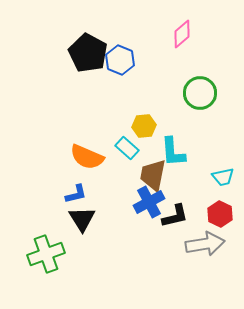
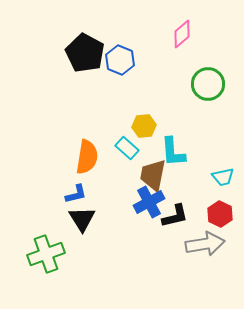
black pentagon: moved 3 px left
green circle: moved 8 px right, 9 px up
orange semicircle: rotated 104 degrees counterclockwise
